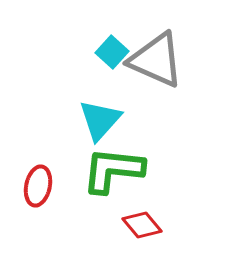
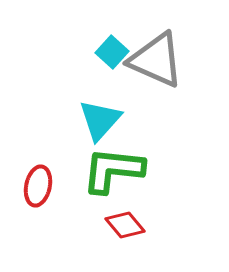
red diamond: moved 17 px left
